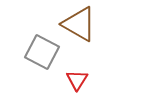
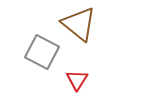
brown triangle: rotated 9 degrees clockwise
